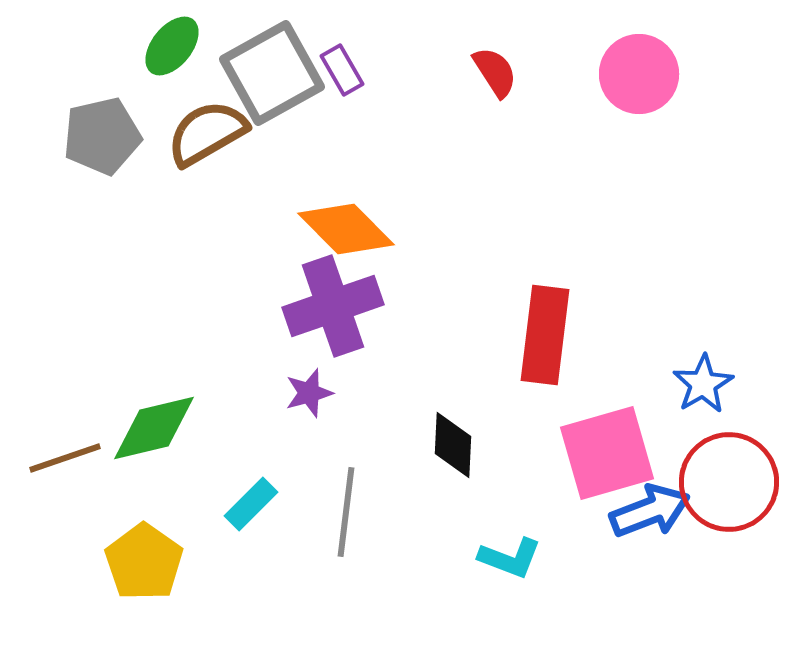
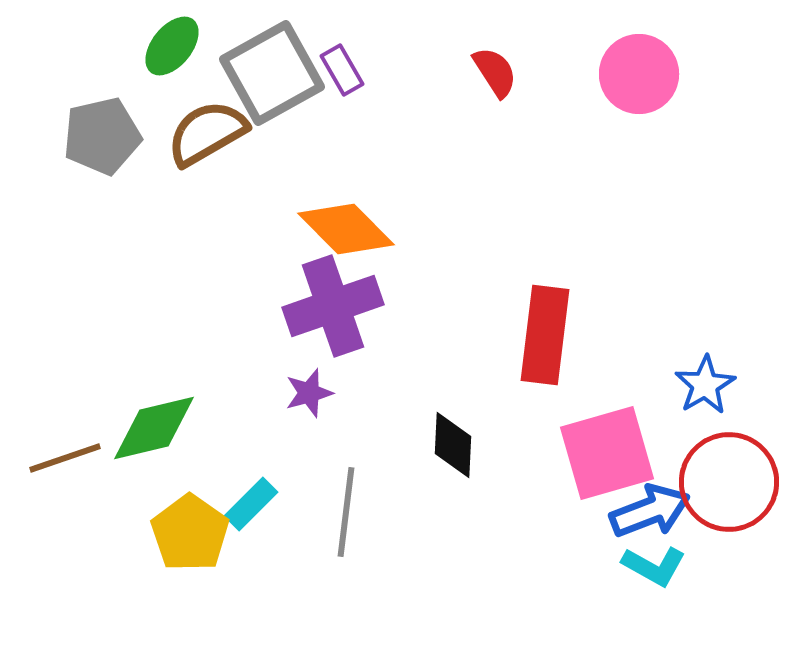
blue star: moved 2 px right, 1 px down
cyan L-shape: moved 144 px right, 8 px down; rotated 8 degrees clockwise
yellow pentagon: moved 46 px right, 29 px up
